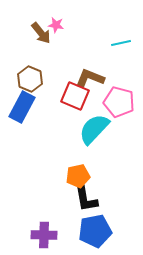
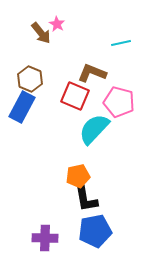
pink star: moved 1 px right, 1 px up; rotated 21 degrees clockwise
brown L-shape: moved 2 px right, 5 px up
purple cross: moved 1 px right, 3 px down
